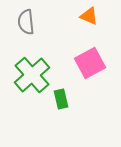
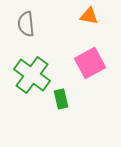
orange triangle: rotated 12 degrees counterclockwise
gray semicircle: moved 2 px down
green cross: rotated 12 degrees counterclockwise
